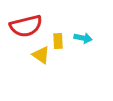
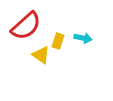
red semicircle: rotated 28 degrees counterclockwise
yellow rectangle: rotated 21 degrees clockwise
